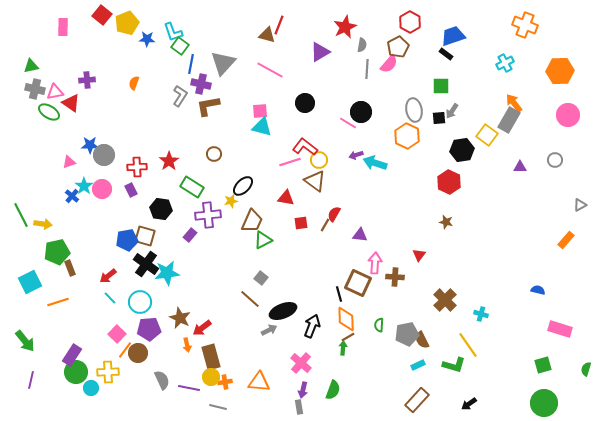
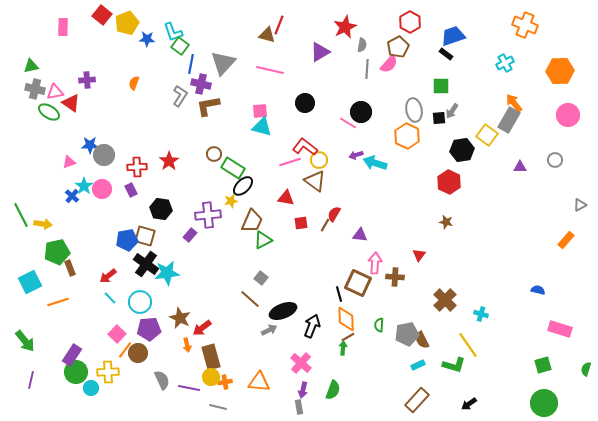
pink line at (270, 70): rotated 16 degrees counterclockwise
green rectangle at (192, 187): moved 41 px right, 19 px up
